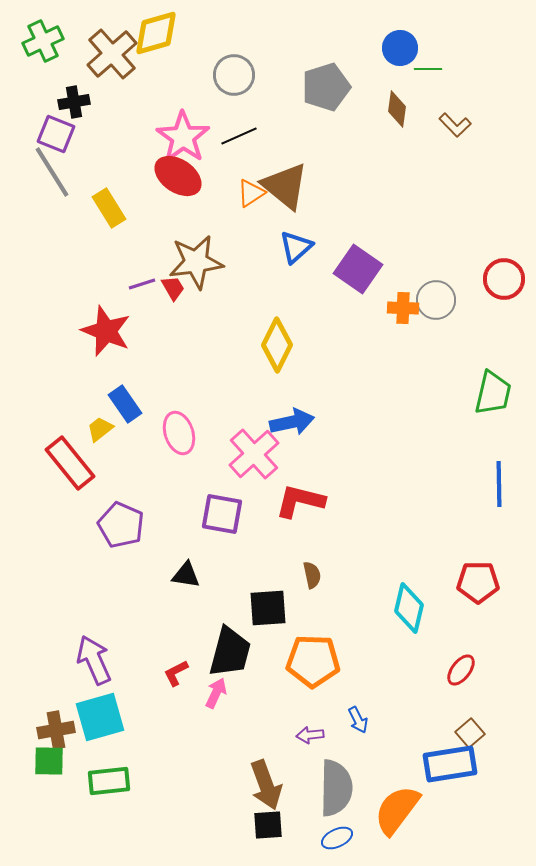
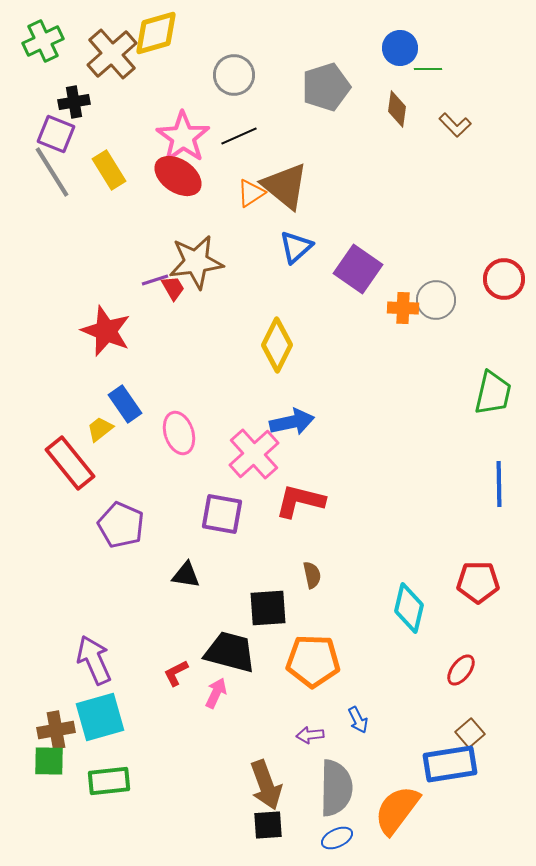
yellow rectangle at (109, 208): moved 38 px up
purple line at (142, 284): moved 13 px right, 4 px up
black trapezoid at (230, 652): rotated 90 degrees counterclockwise
